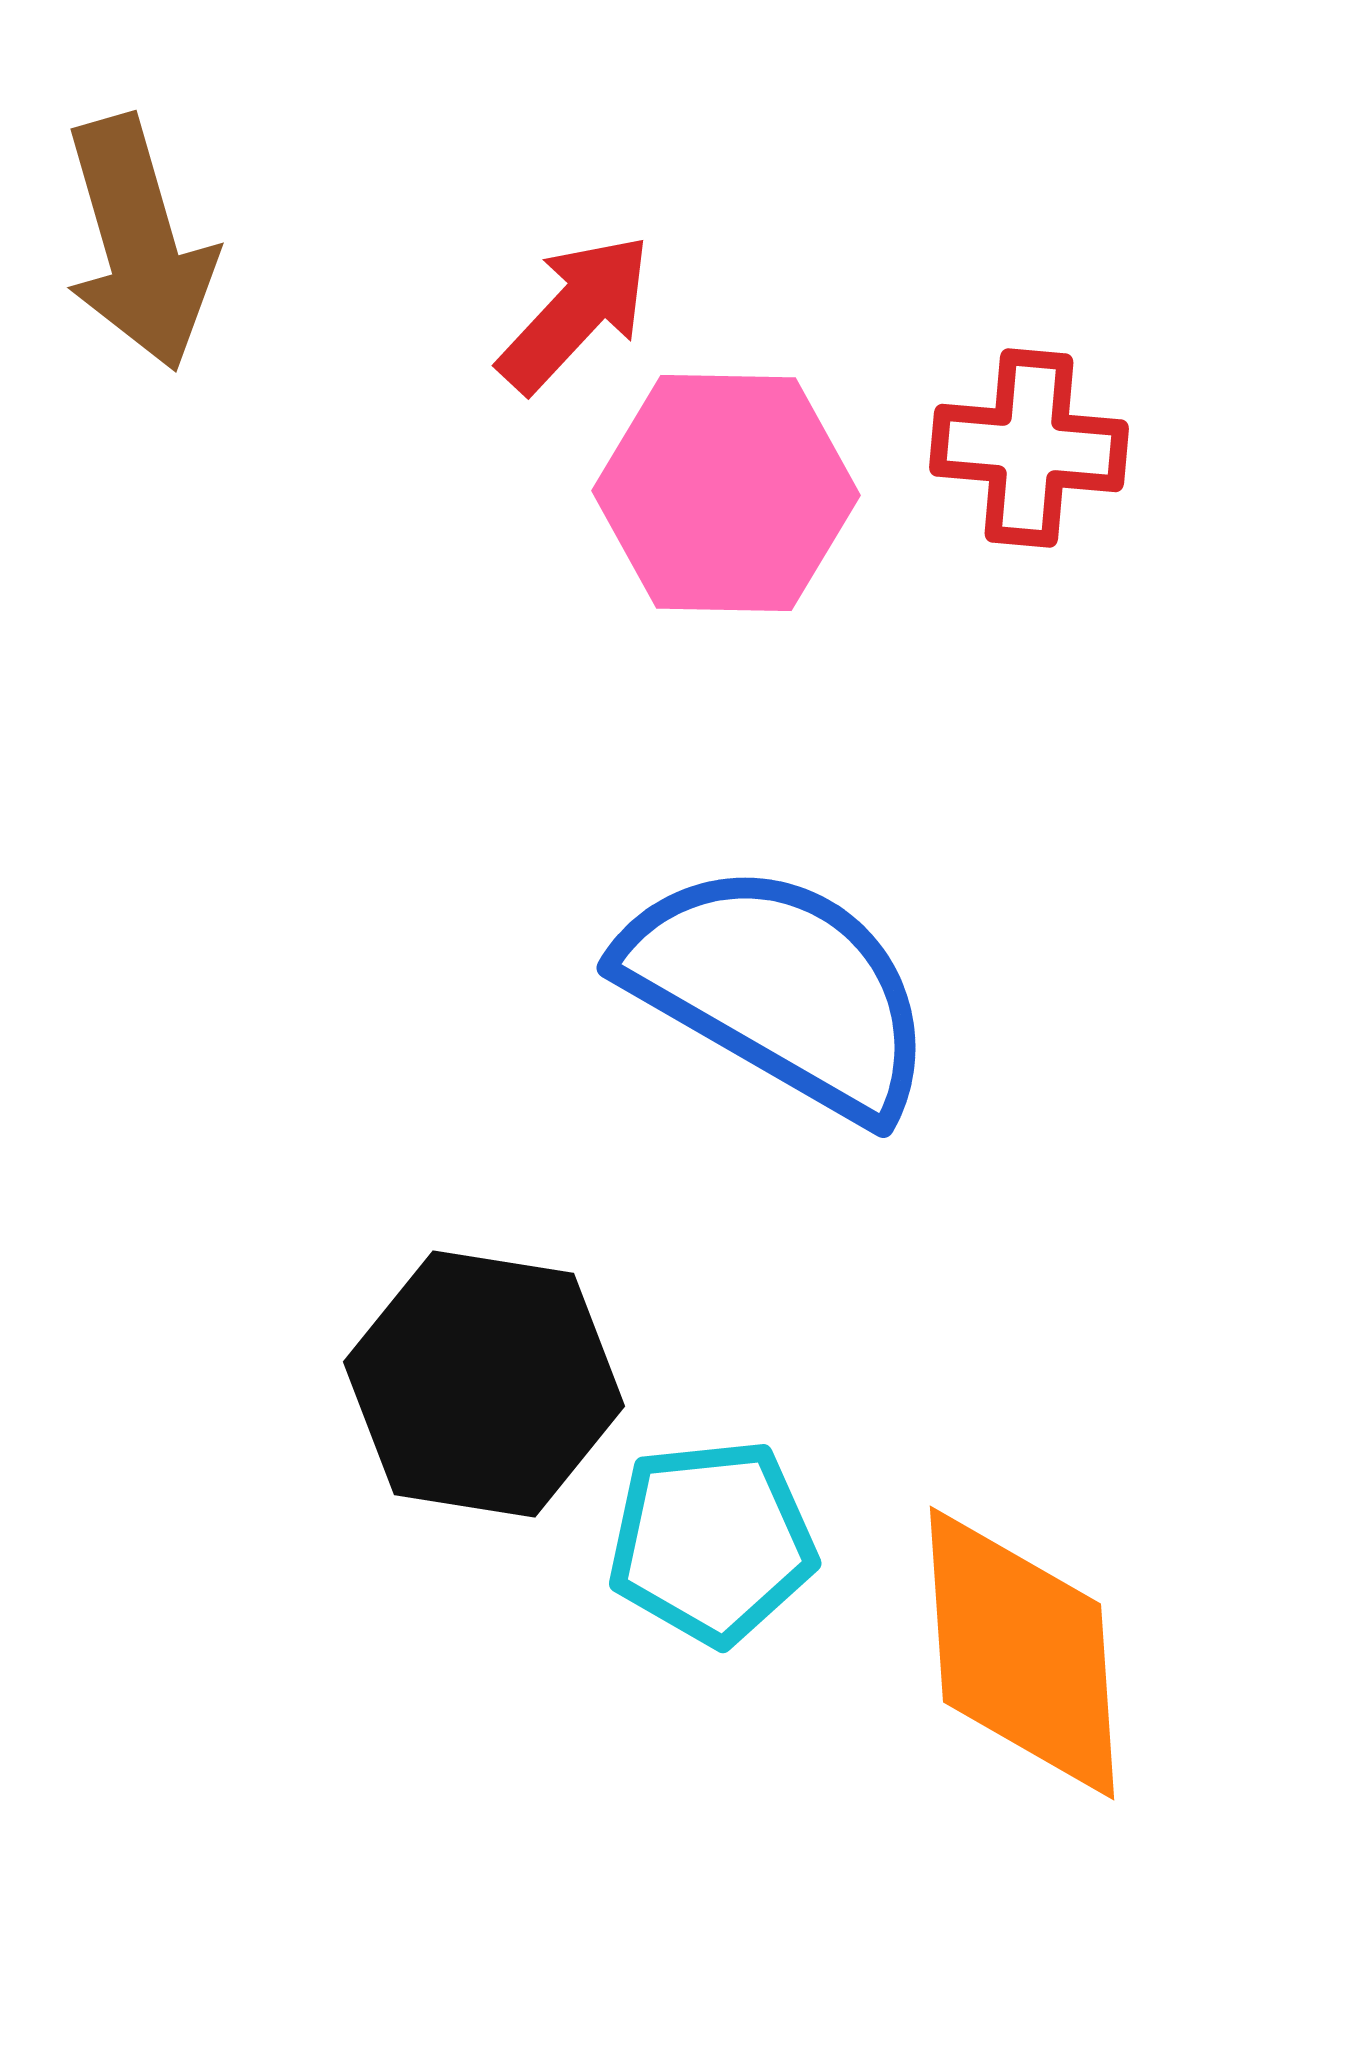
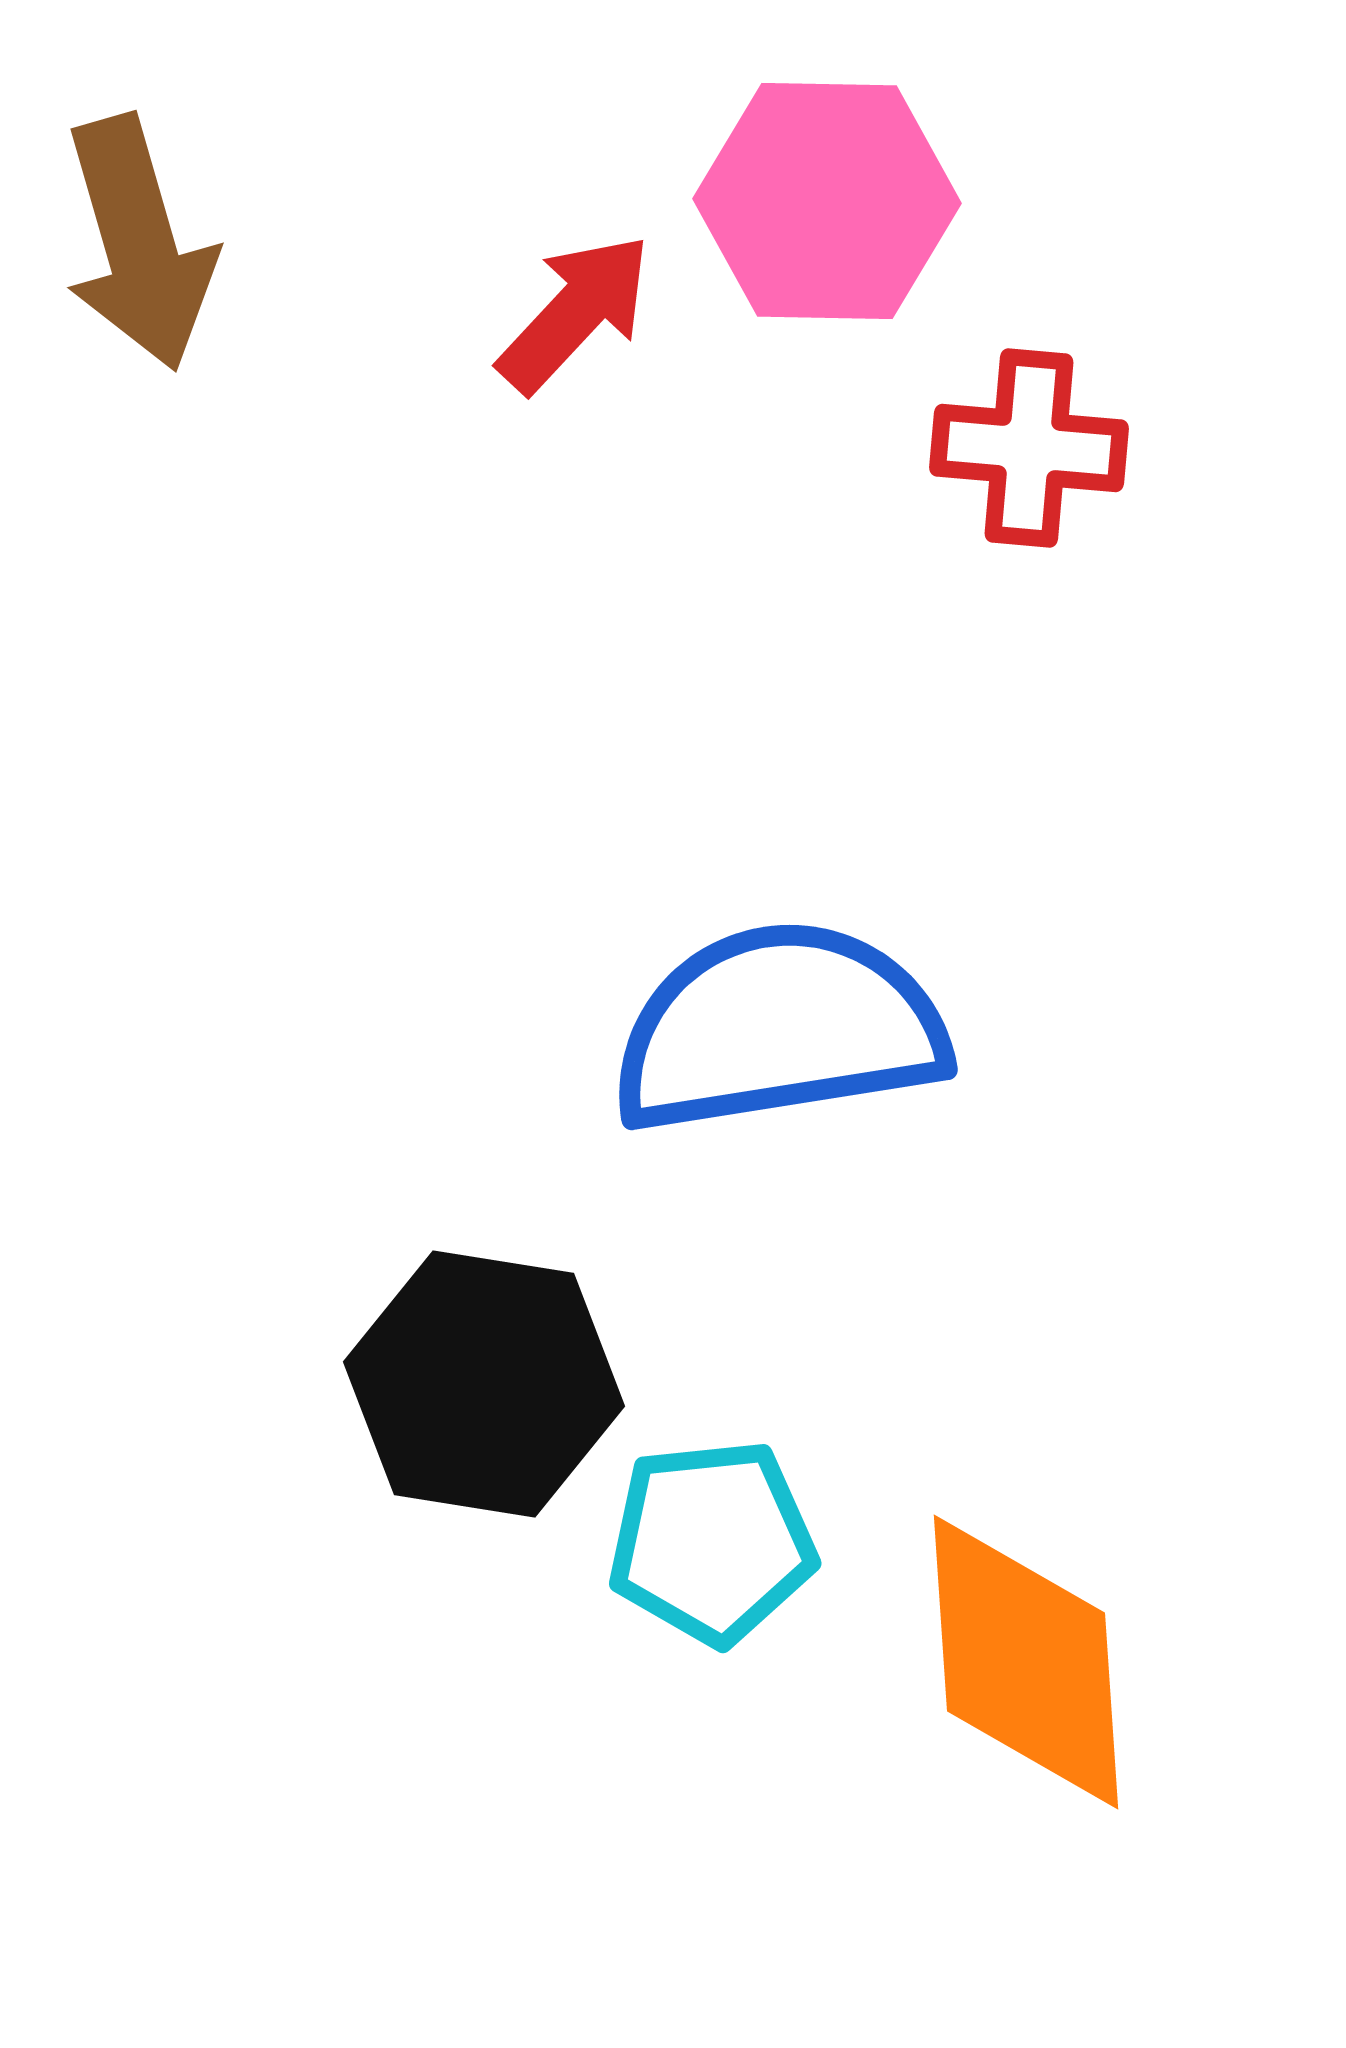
pink hexagon: moved 101 px right, 292 px up
blue semicircle: moved 39 px down; rotated 39 degrees counterclockwise
orange diamond: moved 4 px right, 9 px down
